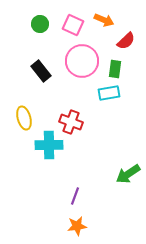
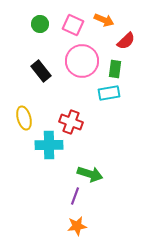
green arrow: moved 38 px left; rotated 130 degrees counterclockwise
